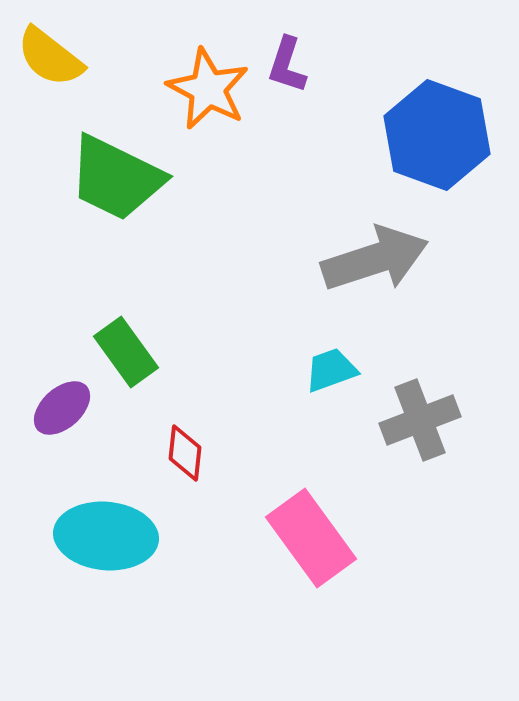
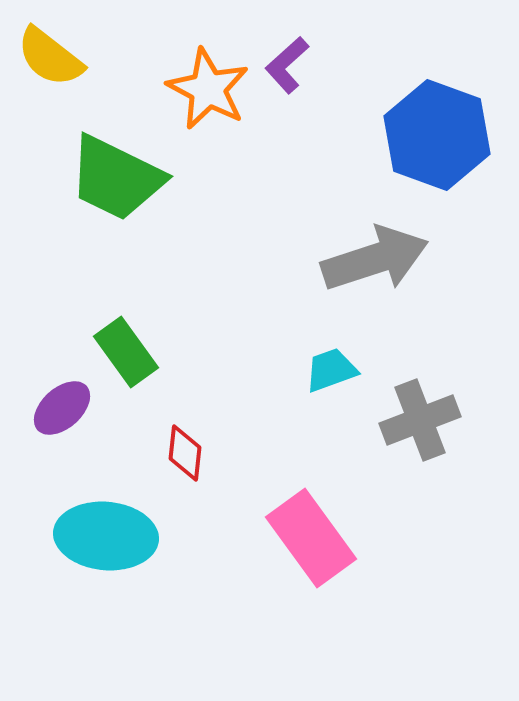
purple L-shape: rotated 30 degrees clockwise
